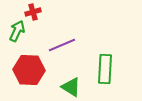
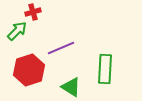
green arrow: rotated 20 degrees clockwise
purple line: moved 1 px left, 3 px down
red hexagon: rotated 20 degrees counterclockwise
